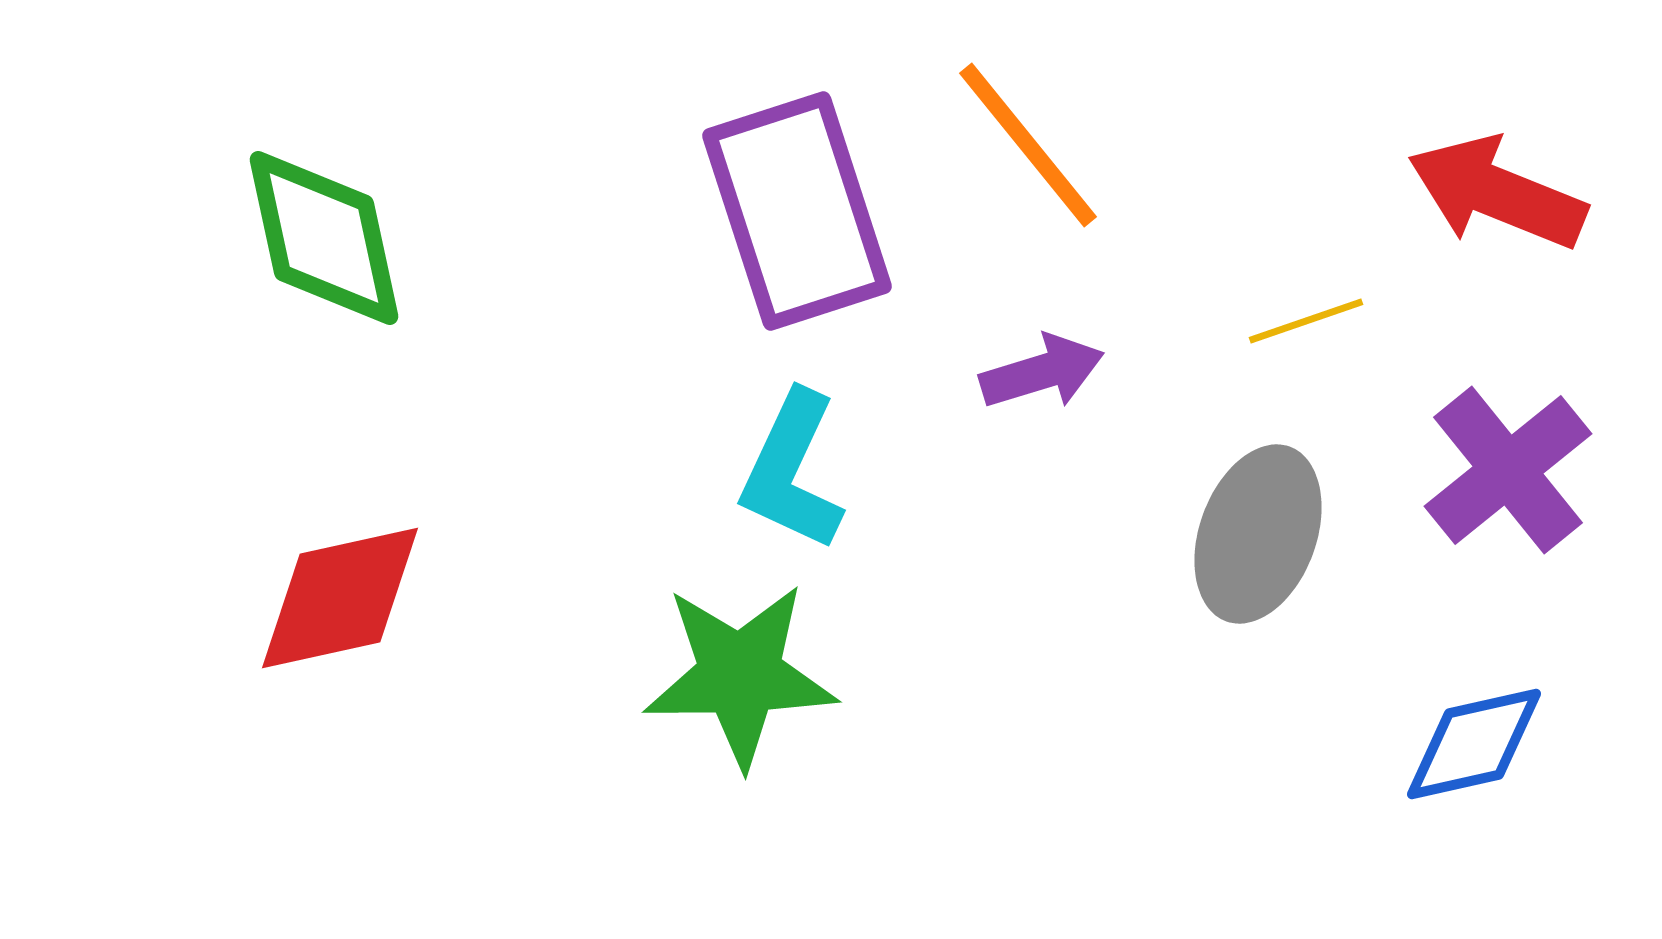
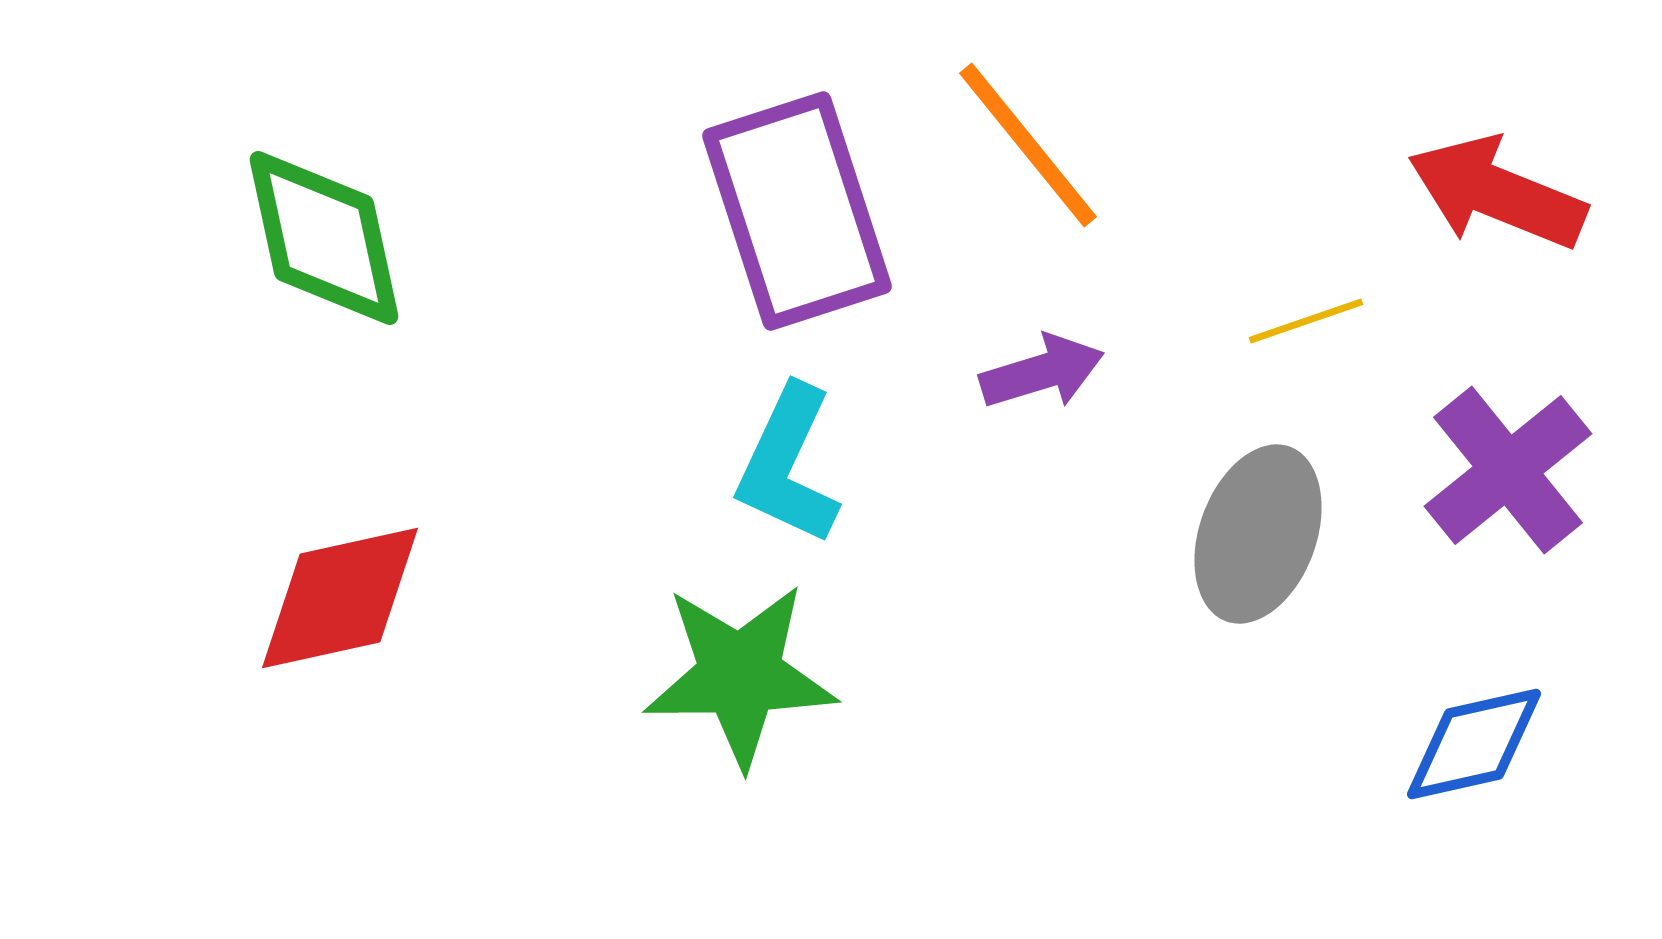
cyan L-shape: moved 4 px left, 6 px up
